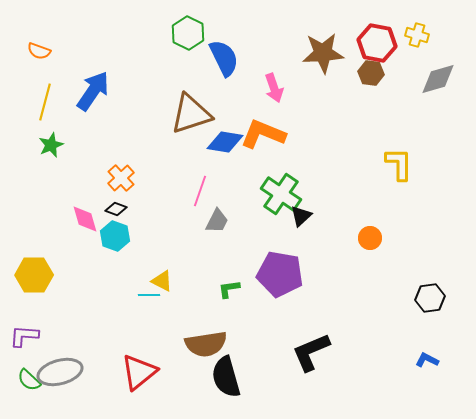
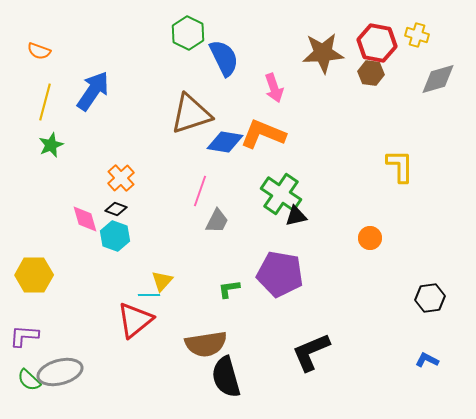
yellow L-shape: moved 1 px right, 2 px down
black triangle: moved 5 px left; rotated 30 degrees clockwise
yellow triangle: rotated 45 degrees clockwise
red triangle: moved 4 px left, 52 px up
